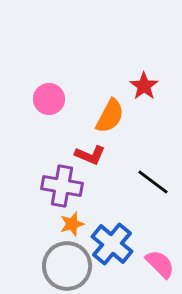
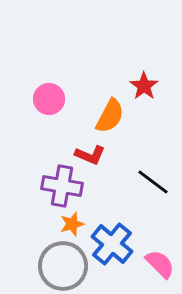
gray circle: moved 4 px left
